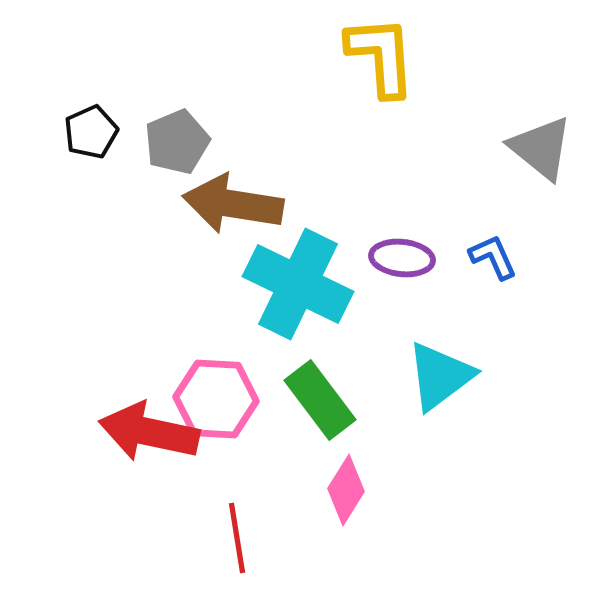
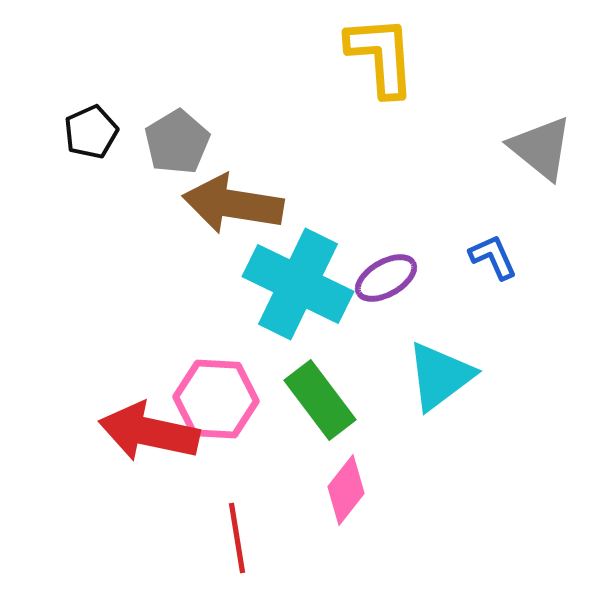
gray pentagon: rotated 8 degrees counterclockwise
purple ellipse: moved 16 px left, 20 px down; rotated 36 degrees counterclockwise
pink diamond: rotated 6 degrees clockwise
